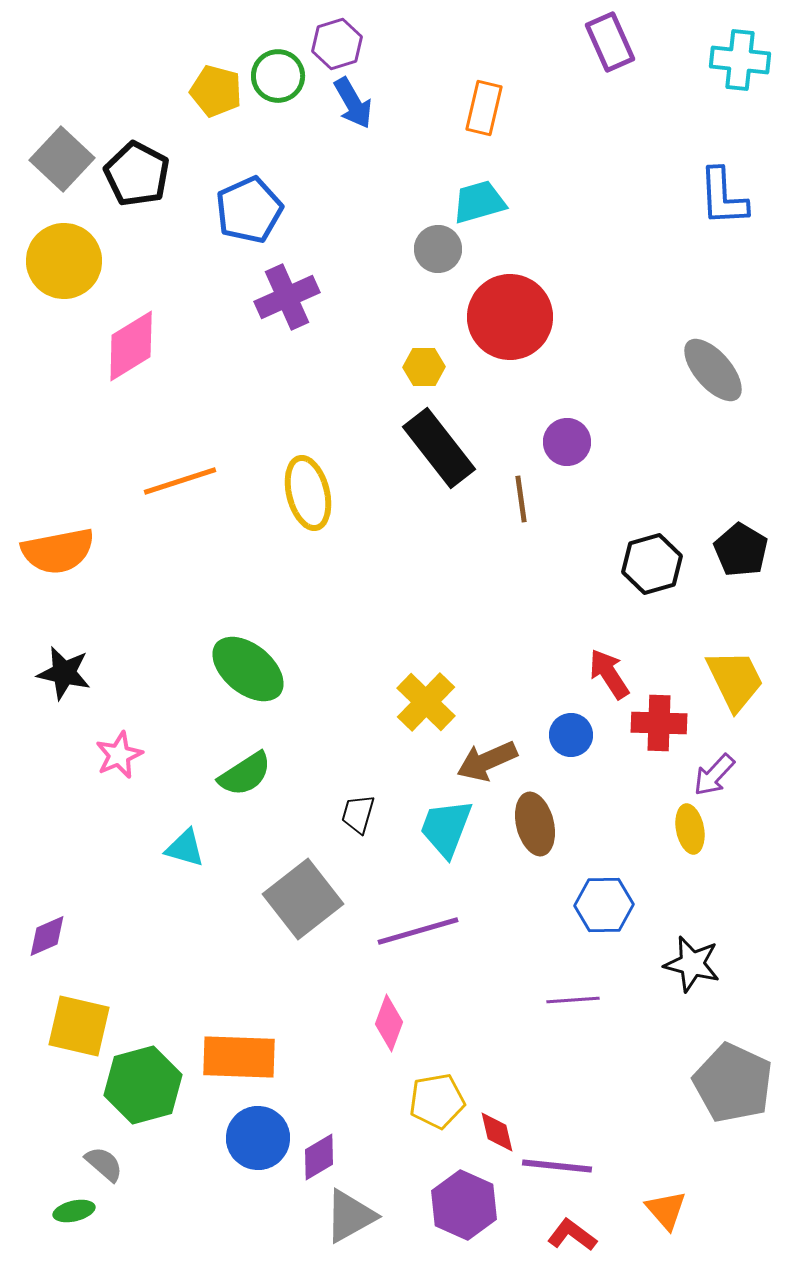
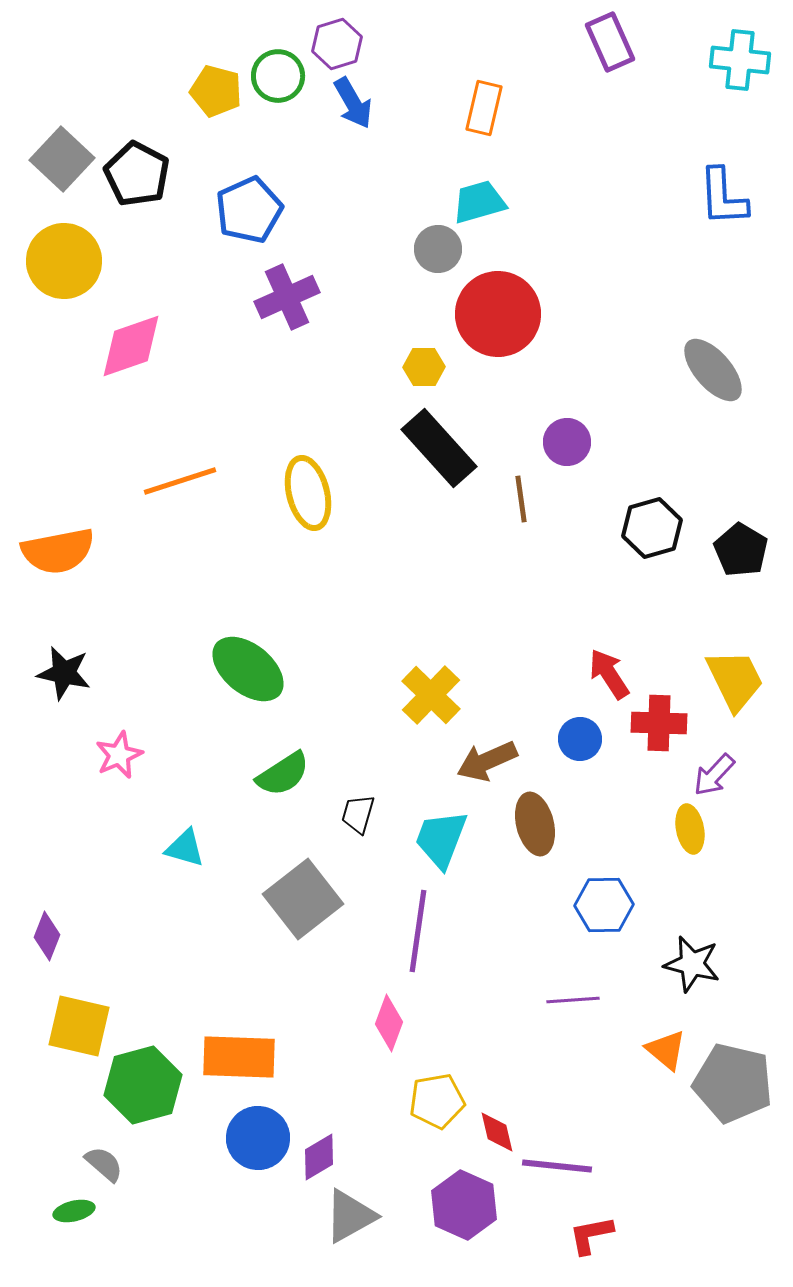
red circle at (510, 317): moved 12 px left, 3 px up
pink diamond at (131, 346): rotated 12 degrees clockwise
black rectangle at (439, 448): rotated 4 degrees counterclockwise
black hexagon at (652, 564): moved 36 px up
yellow cross at (426, 702): moved 5 px right, 7 px up
blue circle at (571, 735): moved 9 px right, 4 px down
green semicircle at (245, 774): moved 38 px right
cyan trapezoid at (446, 828): moved 5 px left, 11 px down
purple line at (418, 931): rotated 66 degrees counterclockwise
purple diamond at (47, 936): rotated 45 degrees counterclockwise
gray pentagon at (733, 1083): rotated 12 degrees counterclockwise
orange triangle at (666, 1210): moved 160 px up; rotated 9 degrees counterclockwise
red L-shape at (572, 1235): moved 19 px right; rotated 48 degrees counterclockwise
